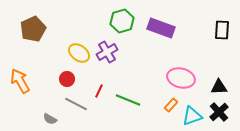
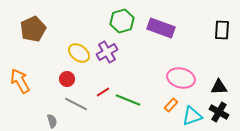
red line: moved 4 px right, 1 px down; rotated 32 degrees clockwise
black cross: rotated 18 degrees counterclockwise
gray semicircle: moved 2 px right, 2 px down; rotated 136 degrees counterclockwise
